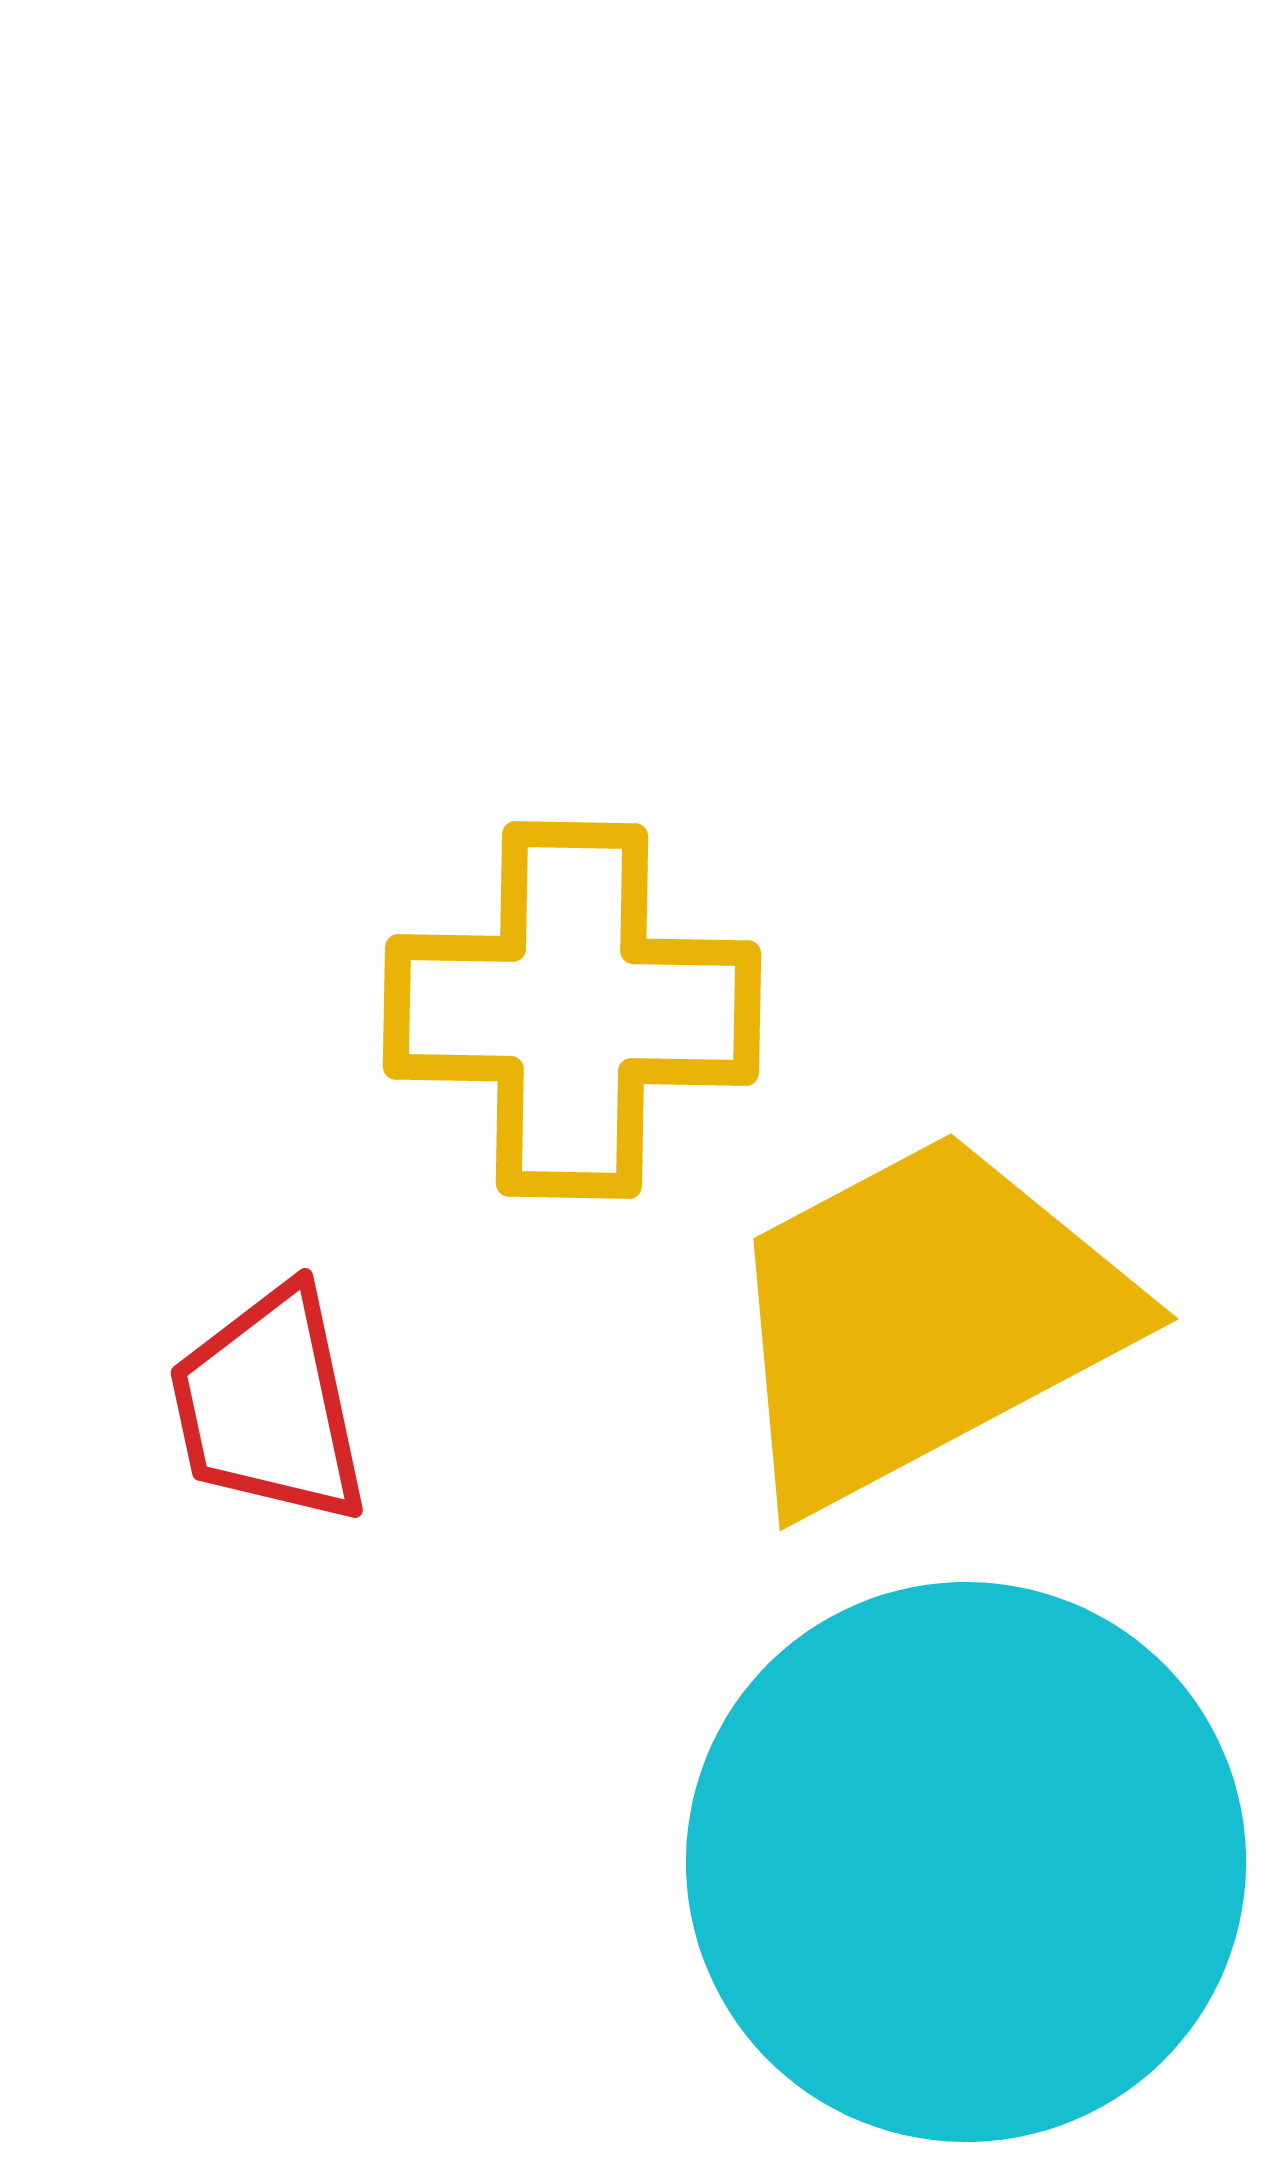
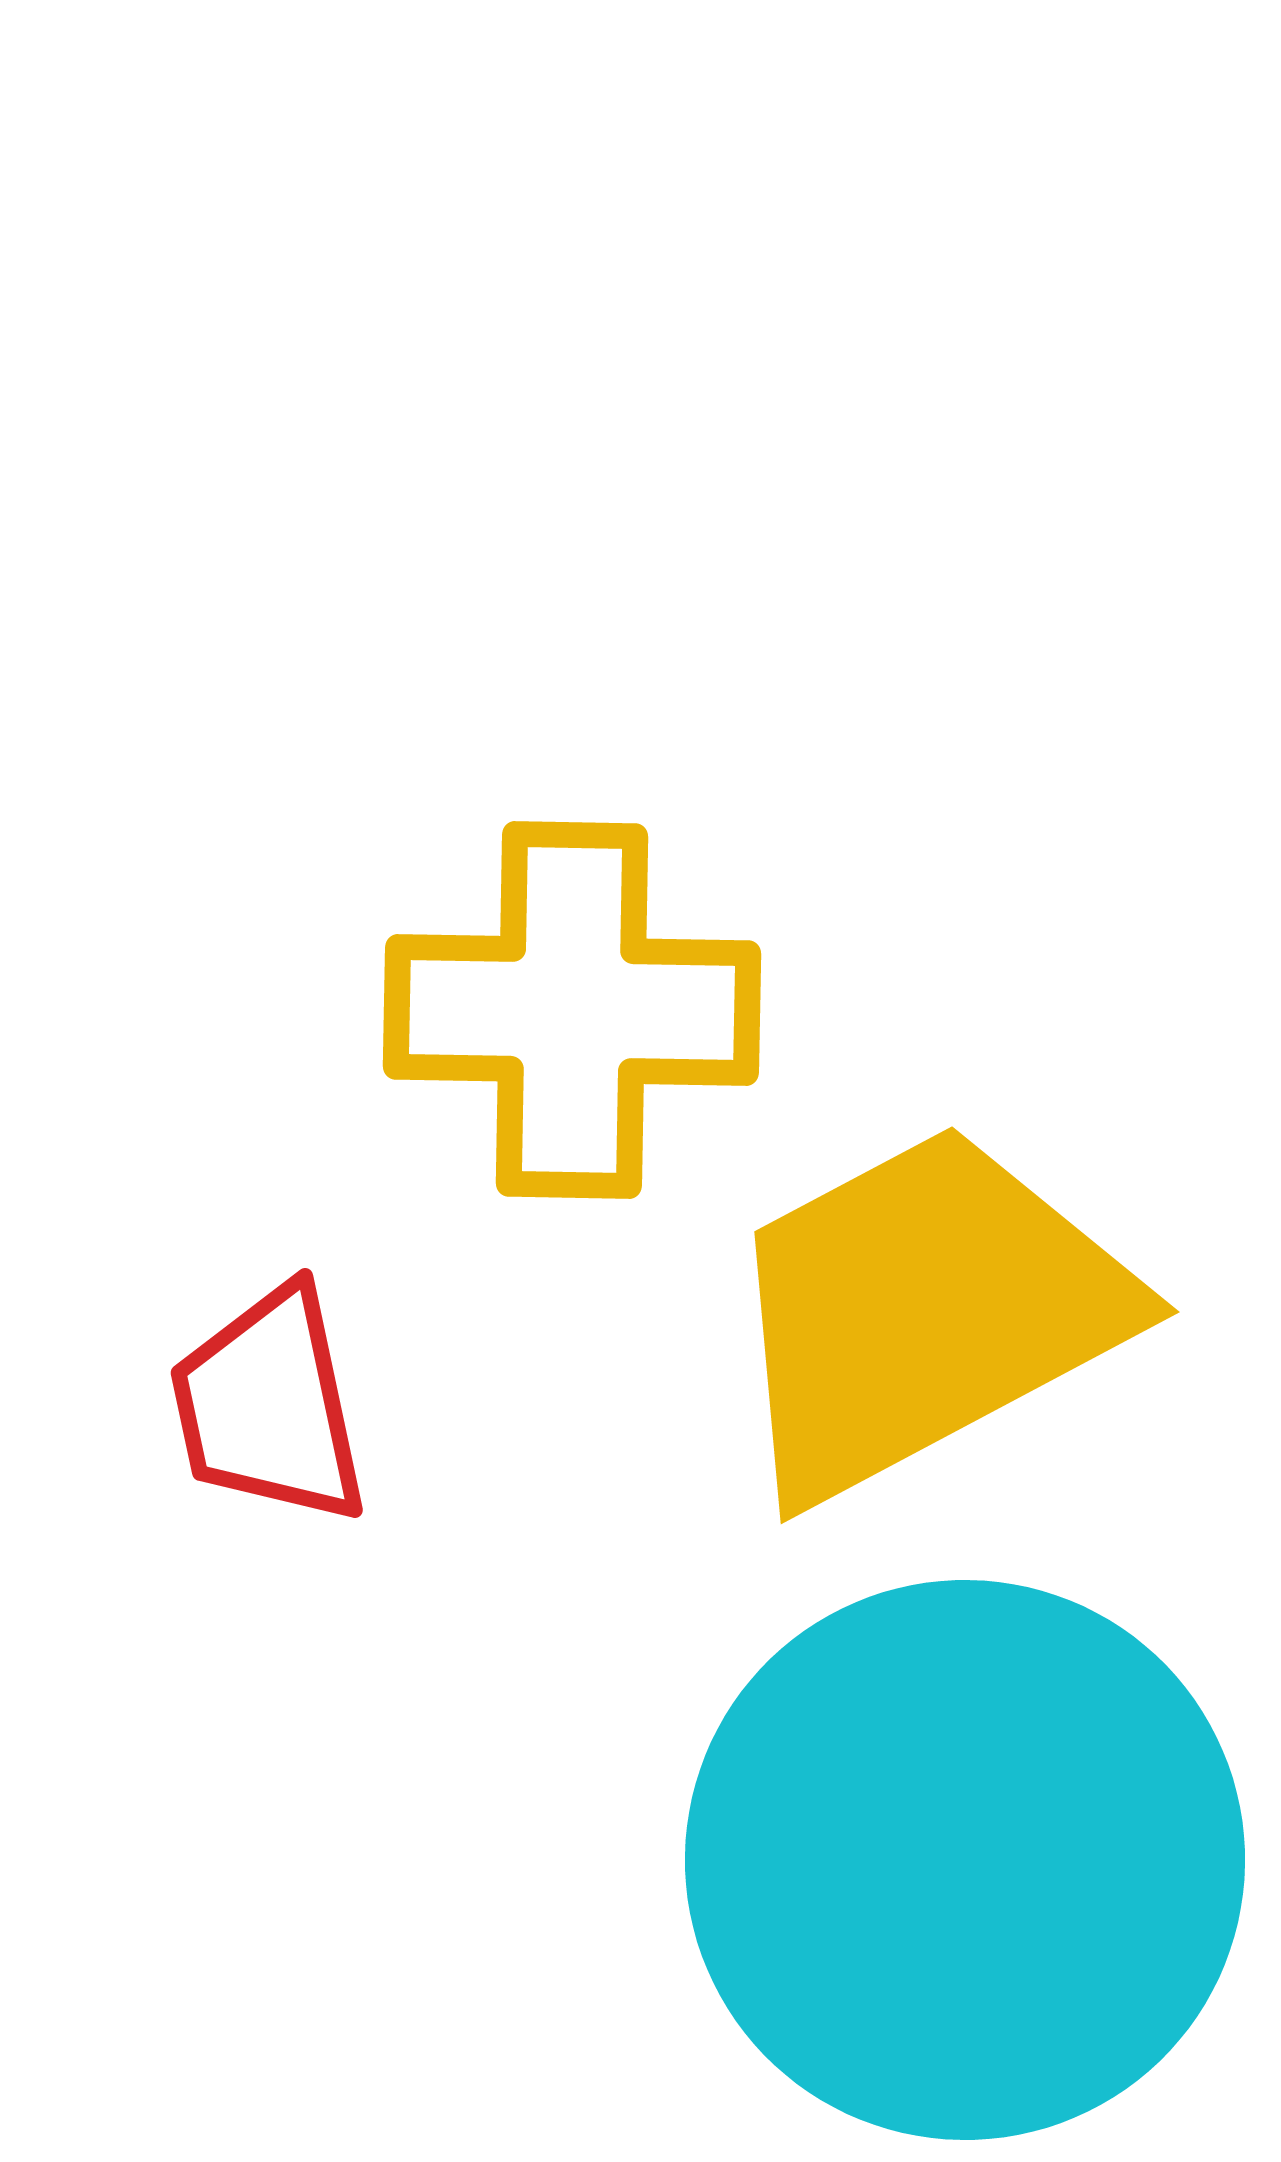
yellow trapezoid: moved 1 px right, 7 px up
cyan circle: moved 1 px left, 2 px up
